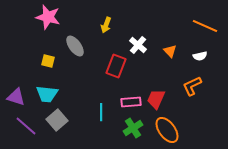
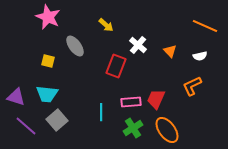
pink star: rotated 10 degrees clockwise
yellow arrow: rotated 70 degrees counterclockwise
